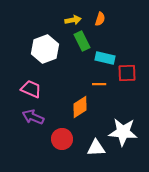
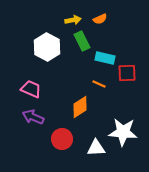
orange semicircle: rotated 48 degrees clockwise
white hexagon: moved 2 px right, 2 px up; rotated 12 degrees counterclockwise
orange line: rotated 24 degrees clockwise
